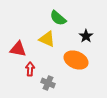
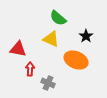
yellow triangle: moved 4 px right
